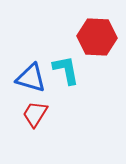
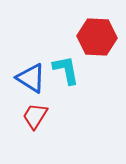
blue triangle: rotated 16 degrees clockwise
red trapezoid: moved 2 px down
